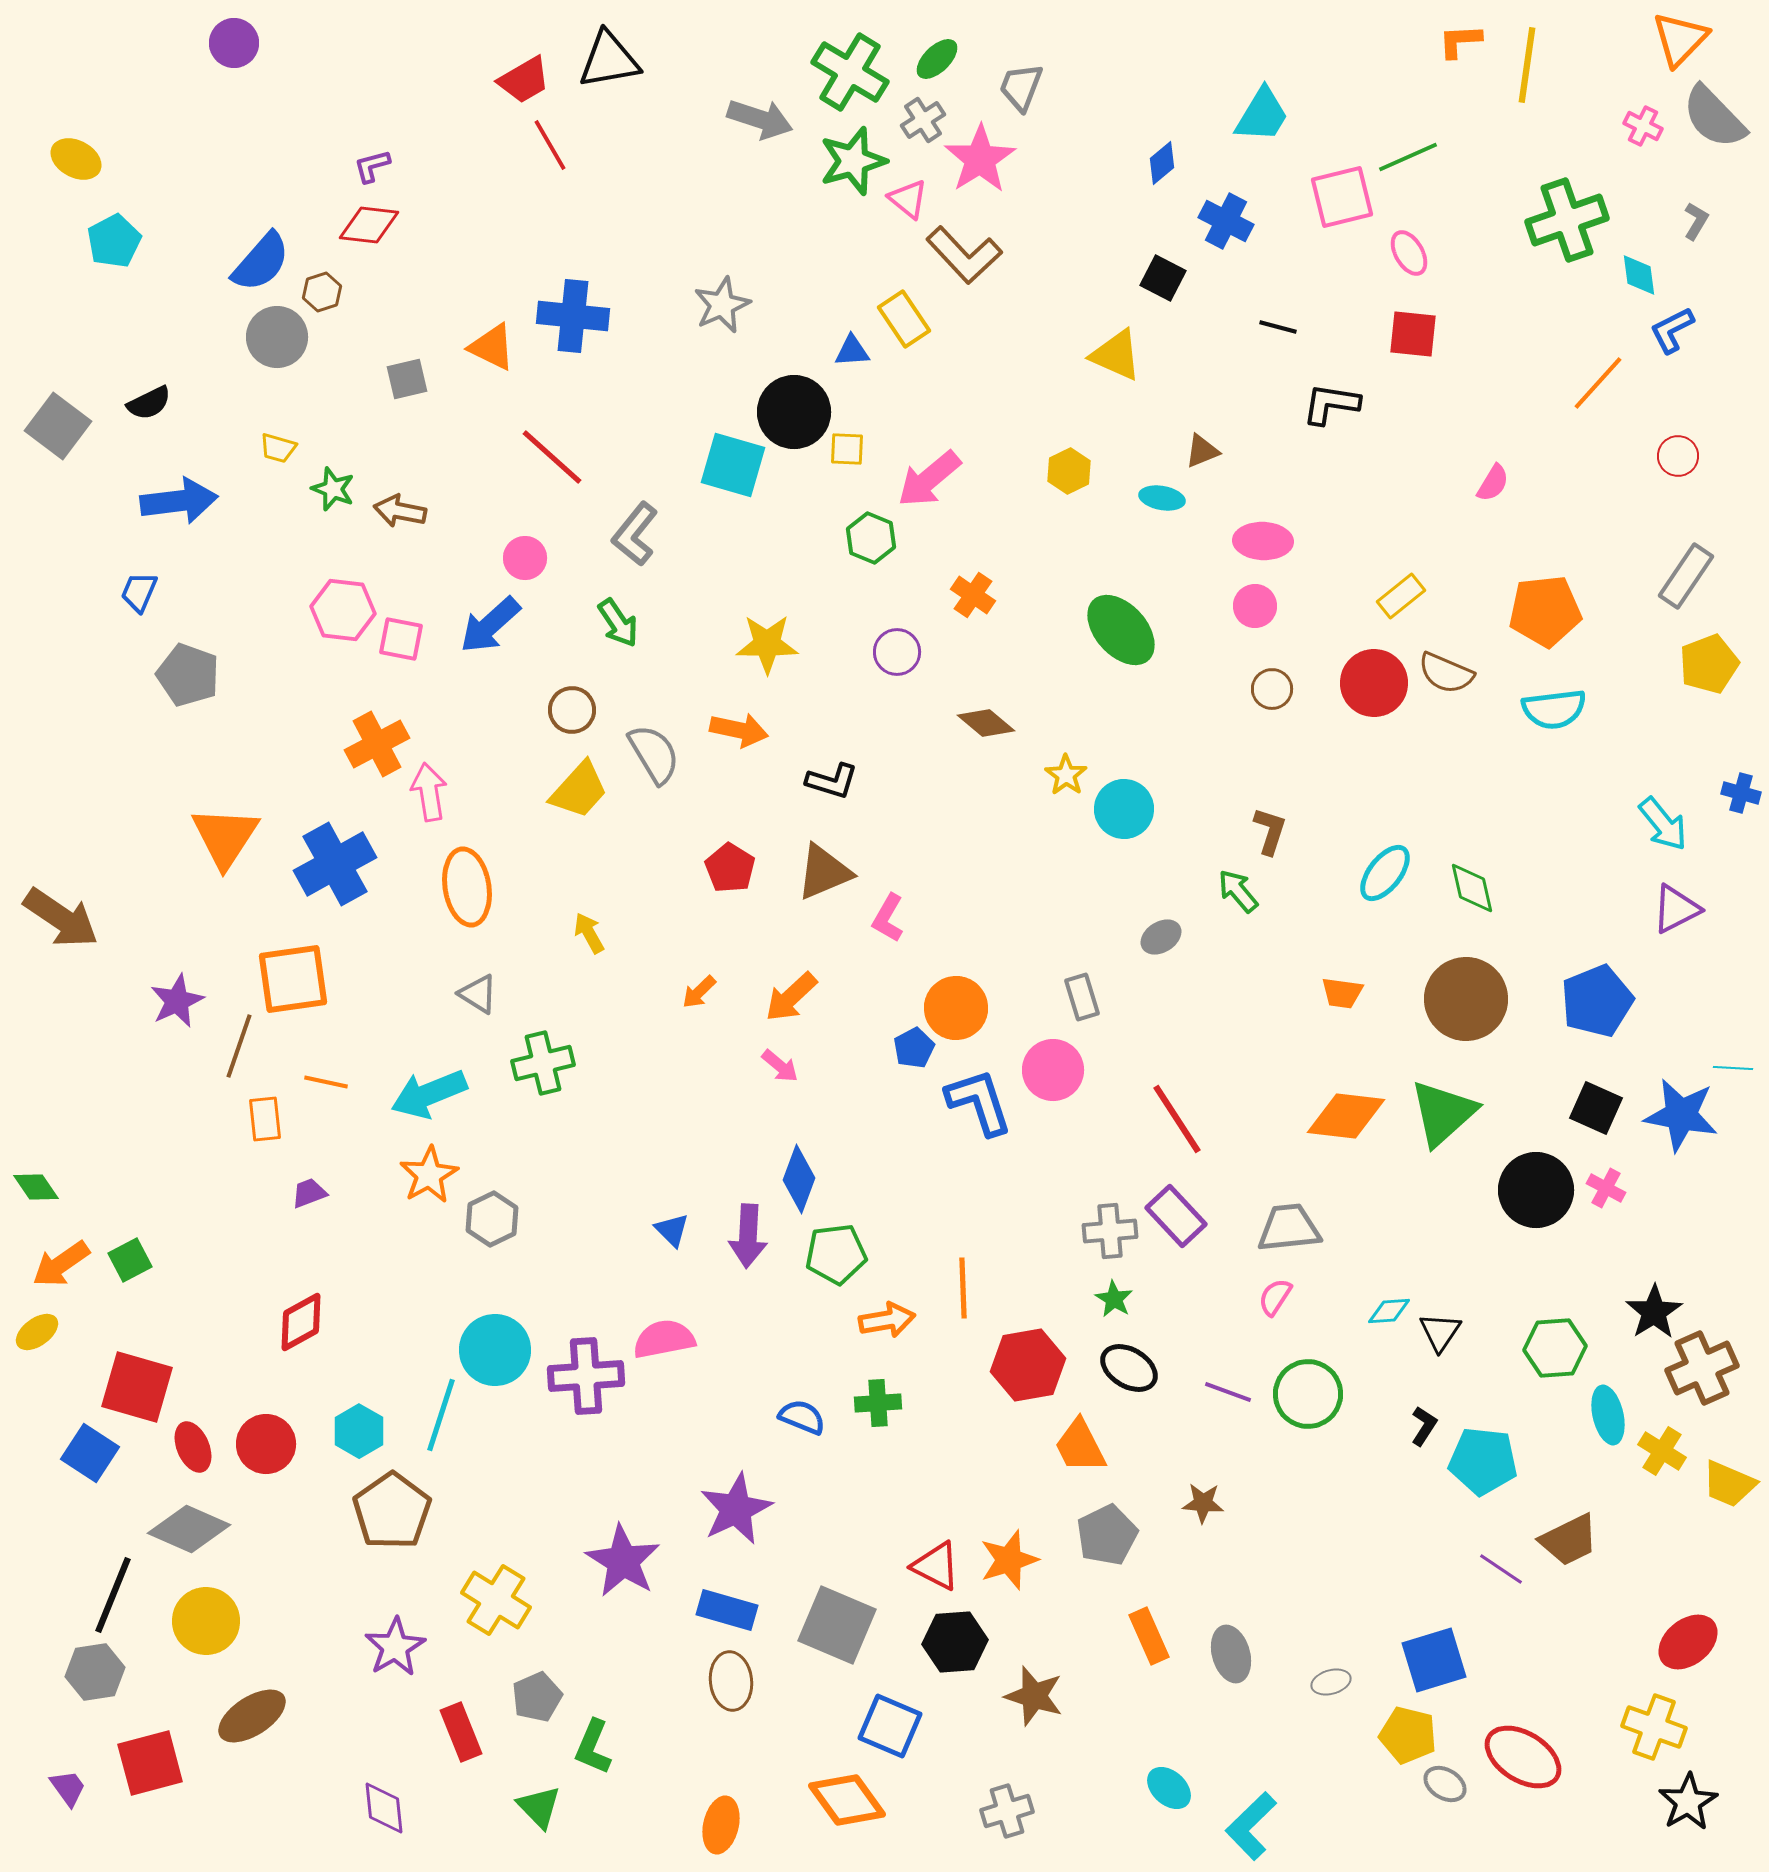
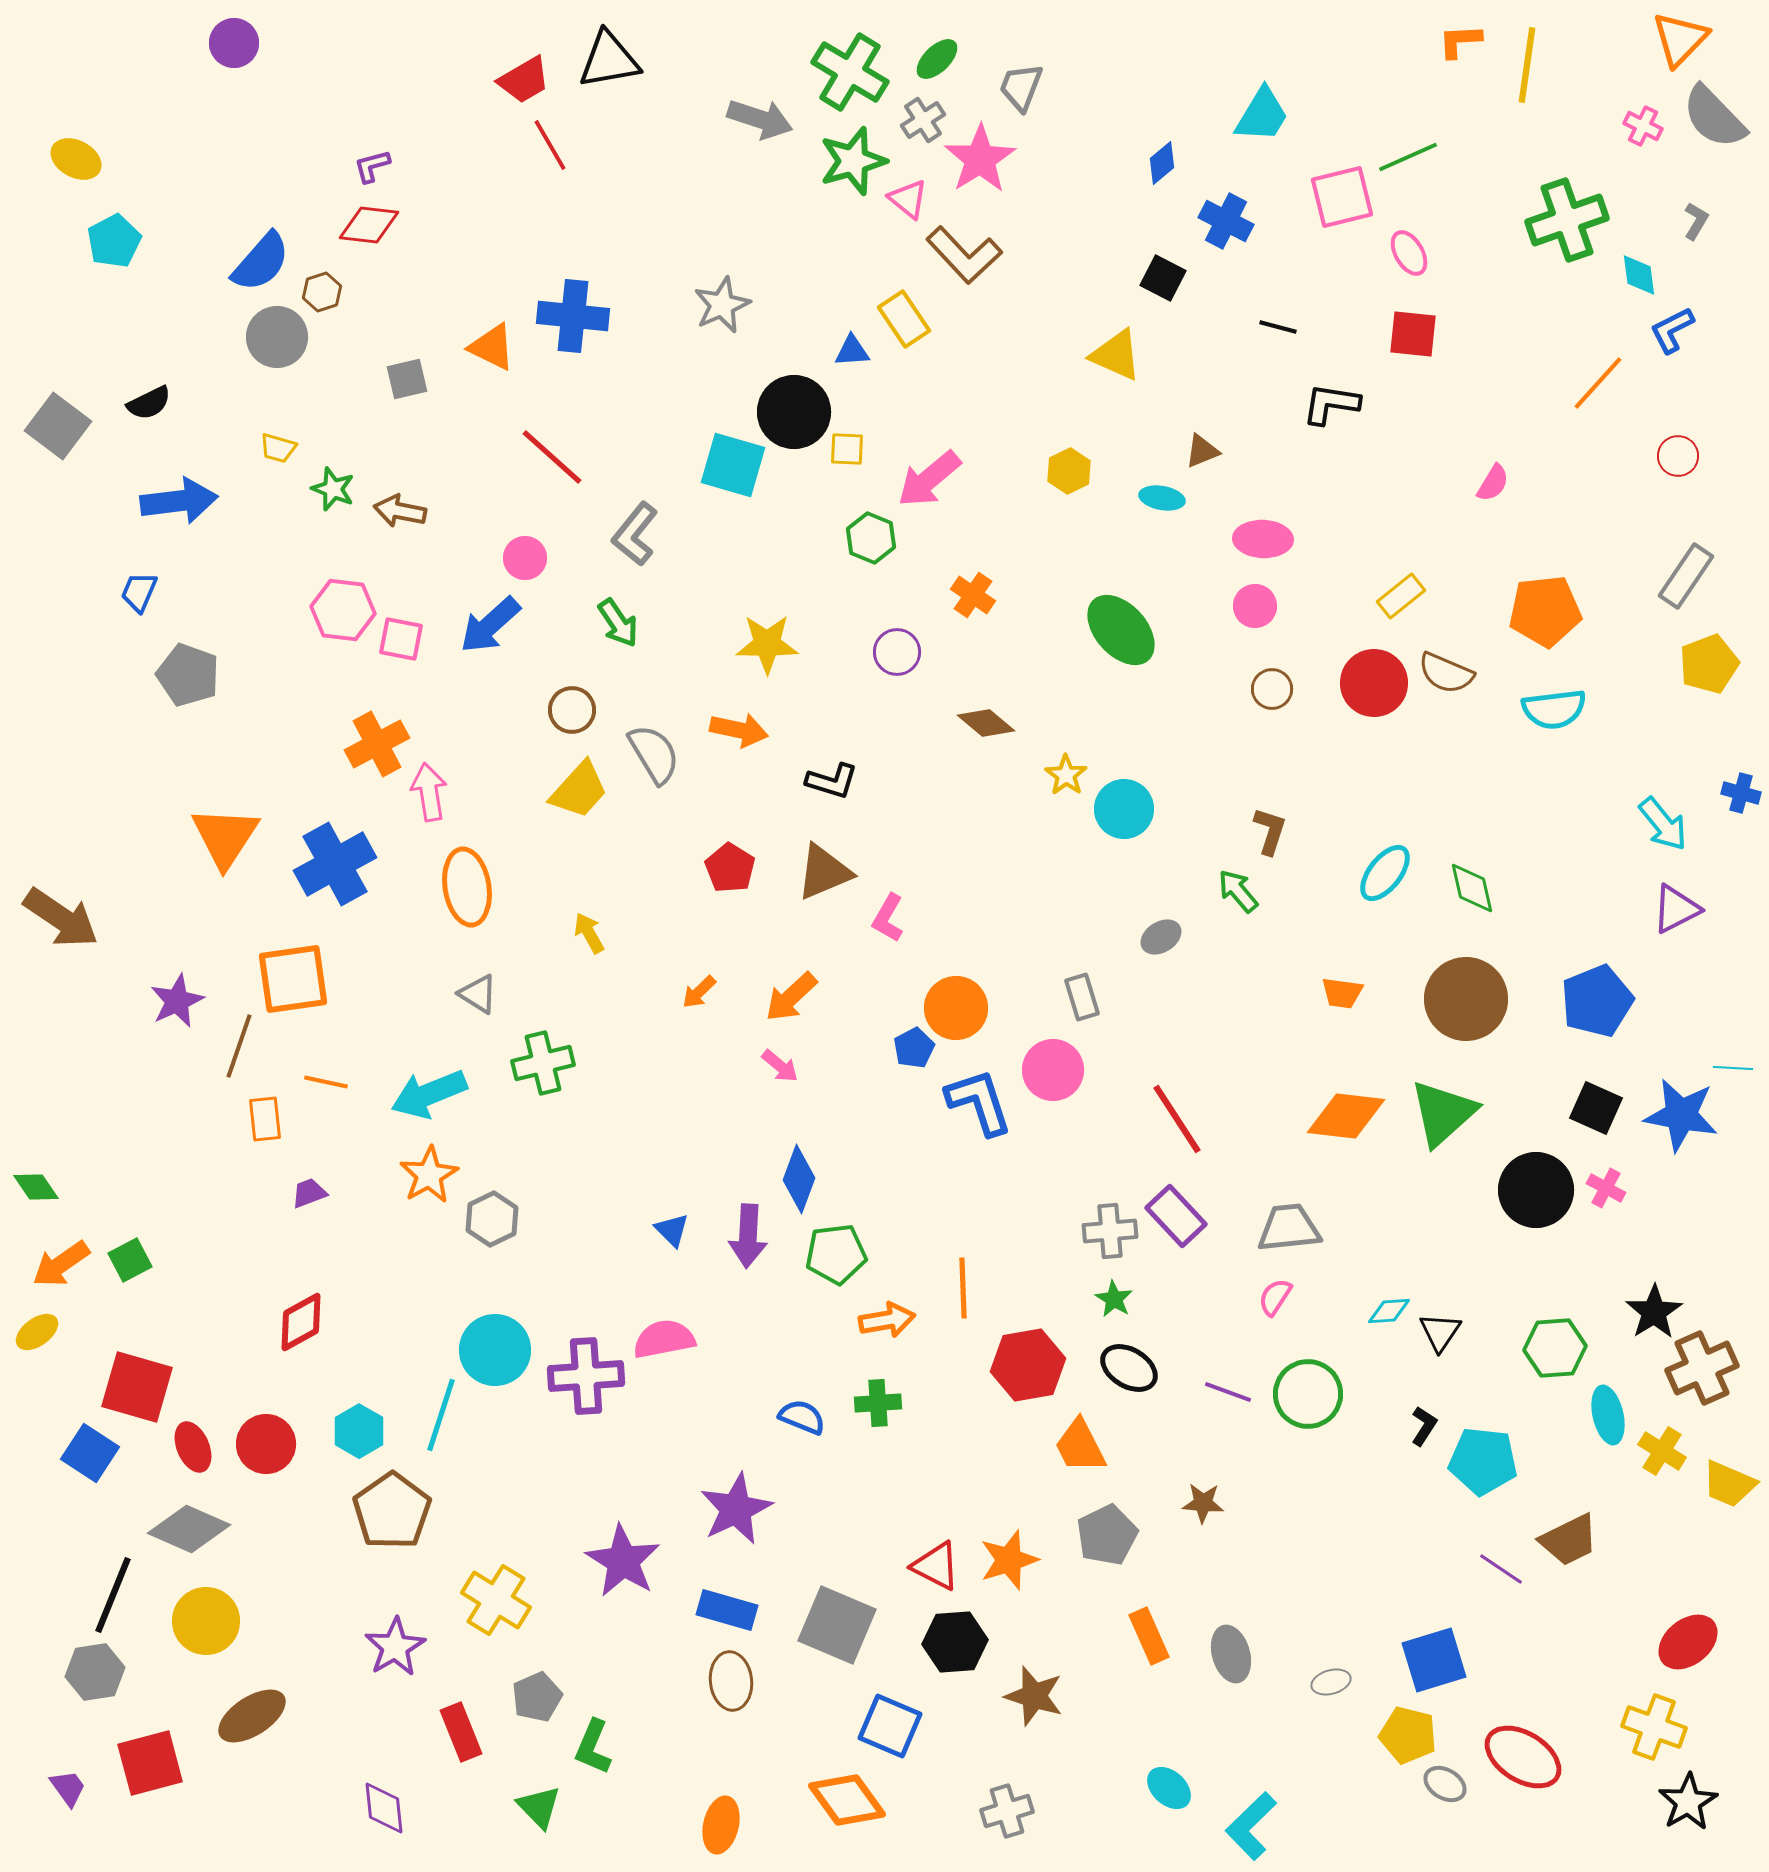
pink ellipse at (1263, 541): moved 2 px up
